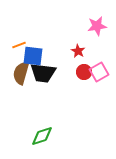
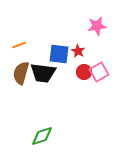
blue square: moved 26 px right, 2 px up
